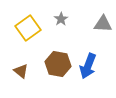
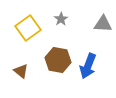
brown hexagon: moved 4 px up
